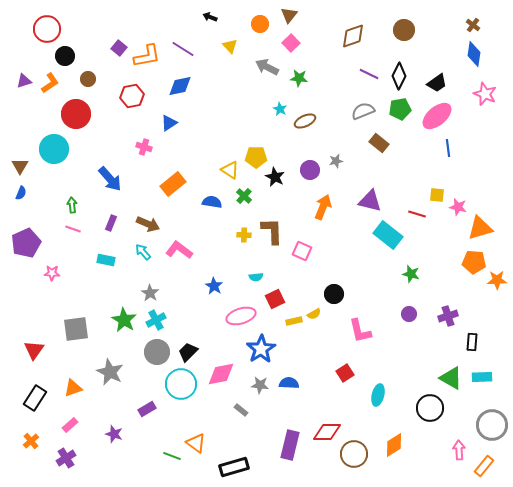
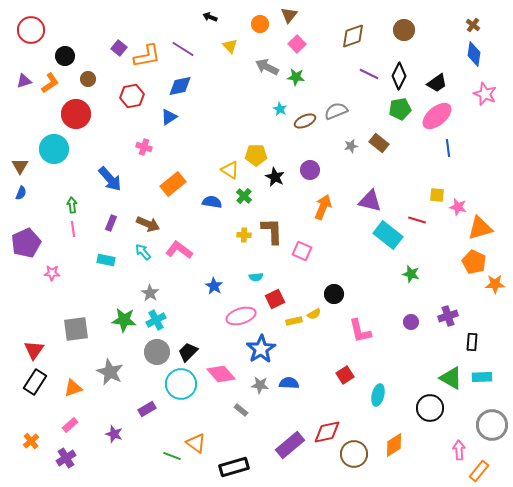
red circle at (47, 29): moved 16 px left, 1 px down
pink square at (291, 43): moved 6 px right, 1 px down
green star at (299, 78): moved 3 px left, 1 px up
gray semicircle at (363, 111): moved 27 px left
blue triangle at (169, 123): moved 6 px up
yellow pentagon at (256, 157): moved 2 px up
gray star at (336, 161): moved 15 px right, 15 px up
red line at (417, 214): moved 6 px down
pink line at (73, 229): rotated 63 degrees clockwise
orange pentagon at (474, 262): rotated 20 degrees clockwise
orange star at (497, 280): moved 2 px left, 4 px down
purple circle at (409, 314): moved 2 px right, 8 px down
green star at (124, 320): rotated 25 degrees counterclockwise
red square at (345, 373): moved 2 px down
pink diamond at (221, 374): rotated 60 degrees clockwise
black rectangle at (35, 398): moved 16 px up
red diamond at (327, 432): rotated 12 degrees counterclockwise
purple rectangle at (290, 445): rotated 36 degrees clockwise
orange rectangle at (484, 466): moved 5 px left, 5 px down
